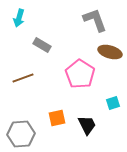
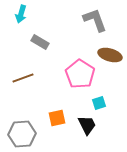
cyan arrow: moved 2 px right, 4 px up
gray rectangle: moved 2 px left, 3 px up
brown ellipse: moved 3 px down
cyan square: moved 14 px left
gray hexagon: moved 1 px right
